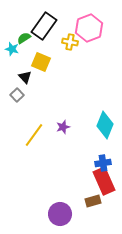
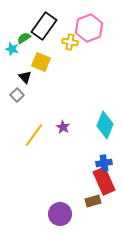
purple star: rotated 24 degrees counterclockwise
blue cross: moved 1 px right
